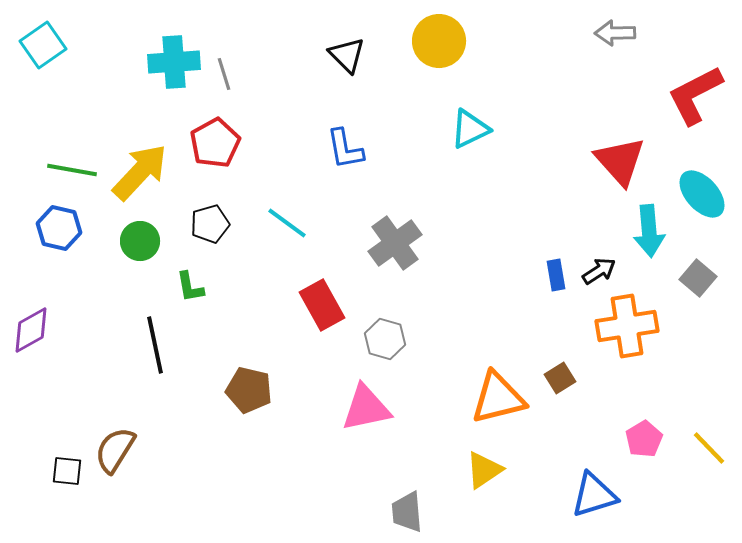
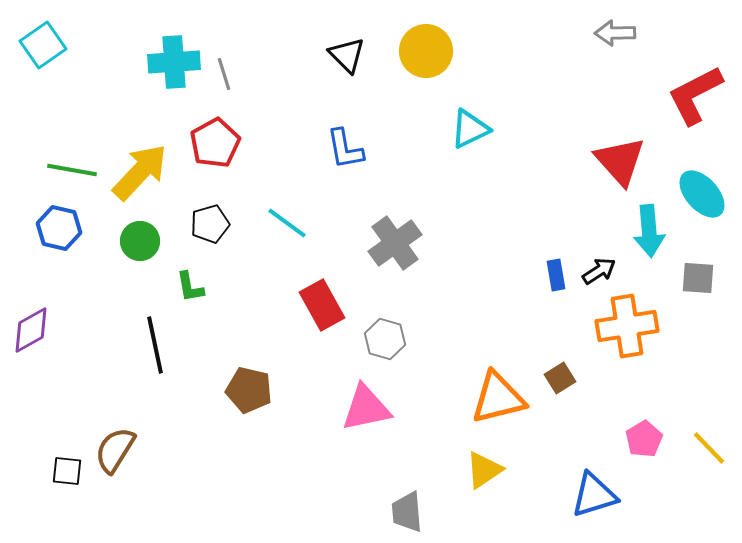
yellow circle: moved 13 px left, 10 px down
gray square: rotated 36 degrees counterclockwise
